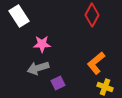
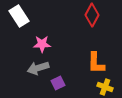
orange L-shape: rotated 50 degrees counterclockwise
